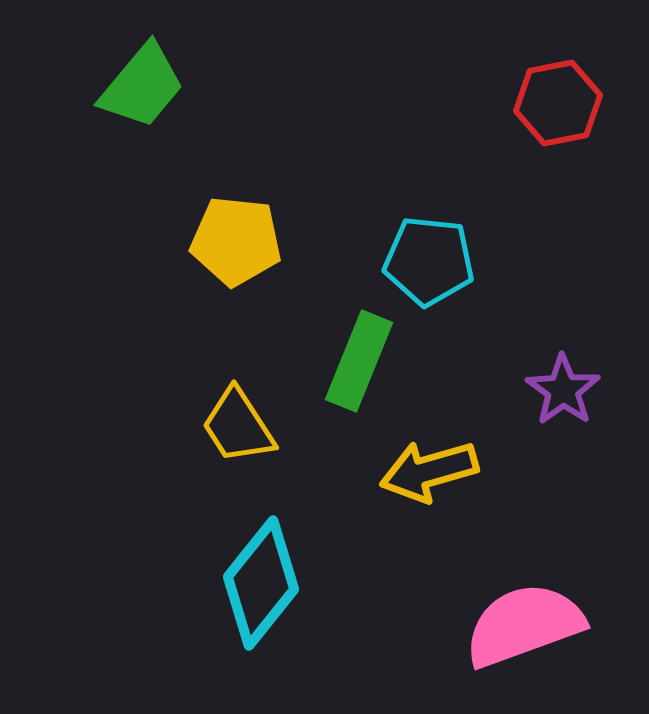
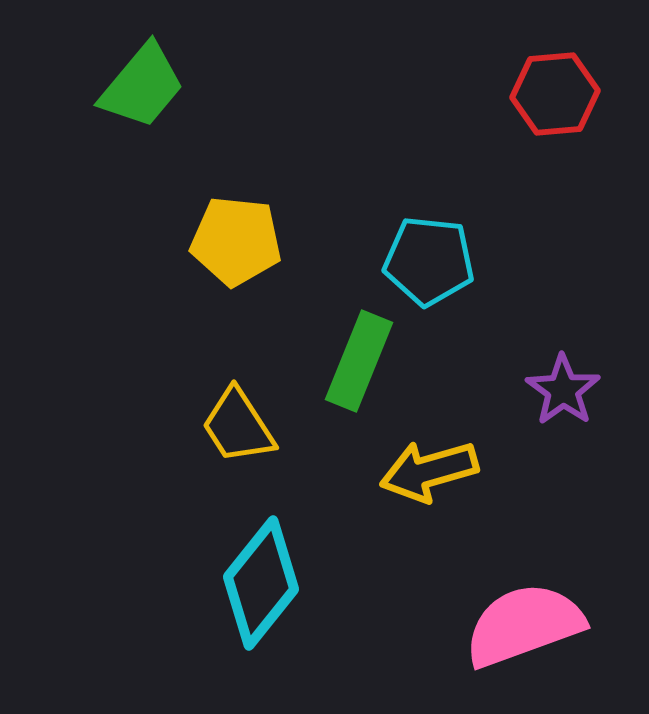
red hexagon: moved 3 px left, 9 px up; rotated 6 degrees clockwise
